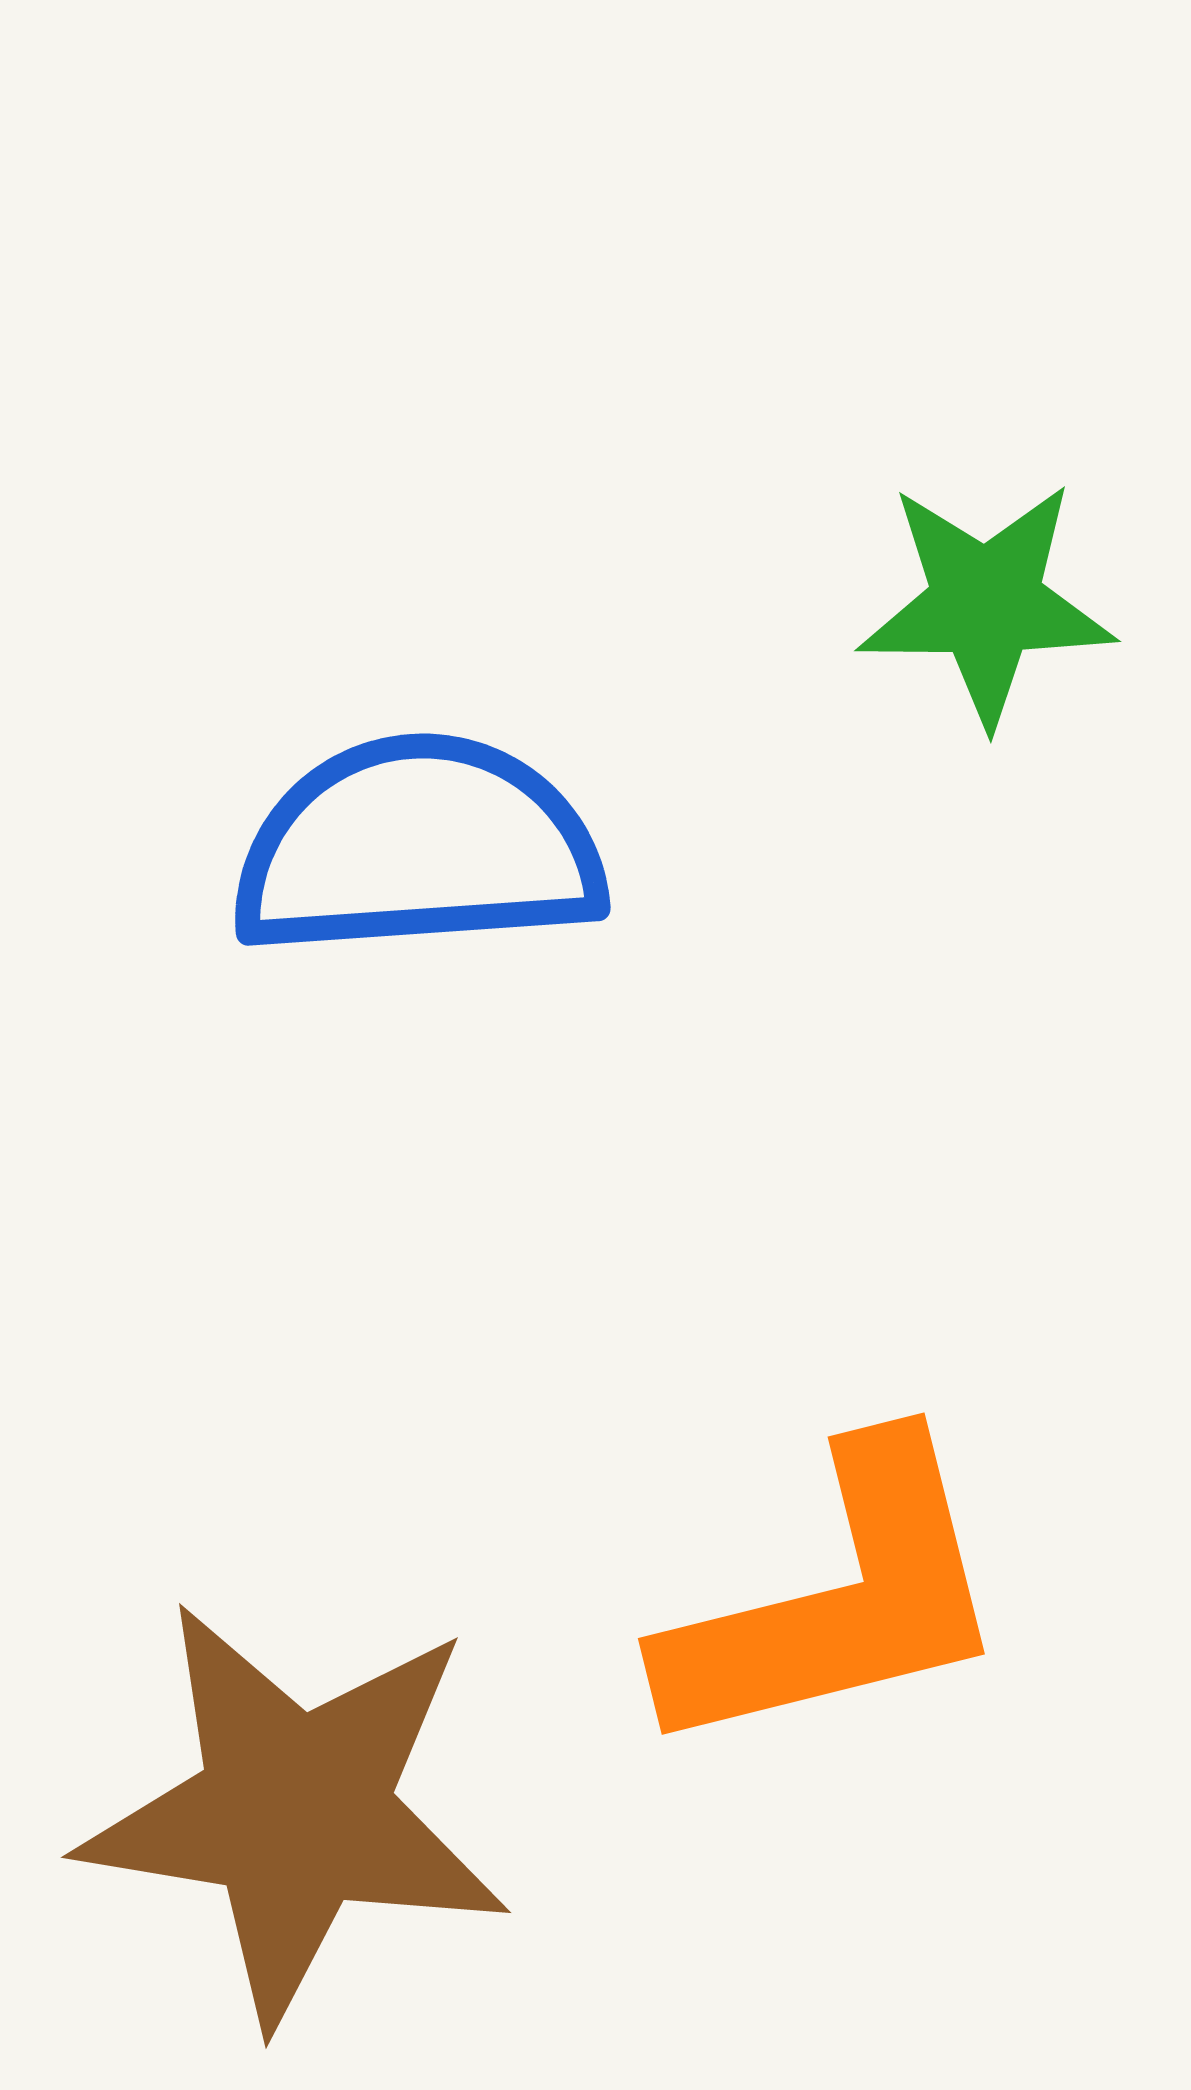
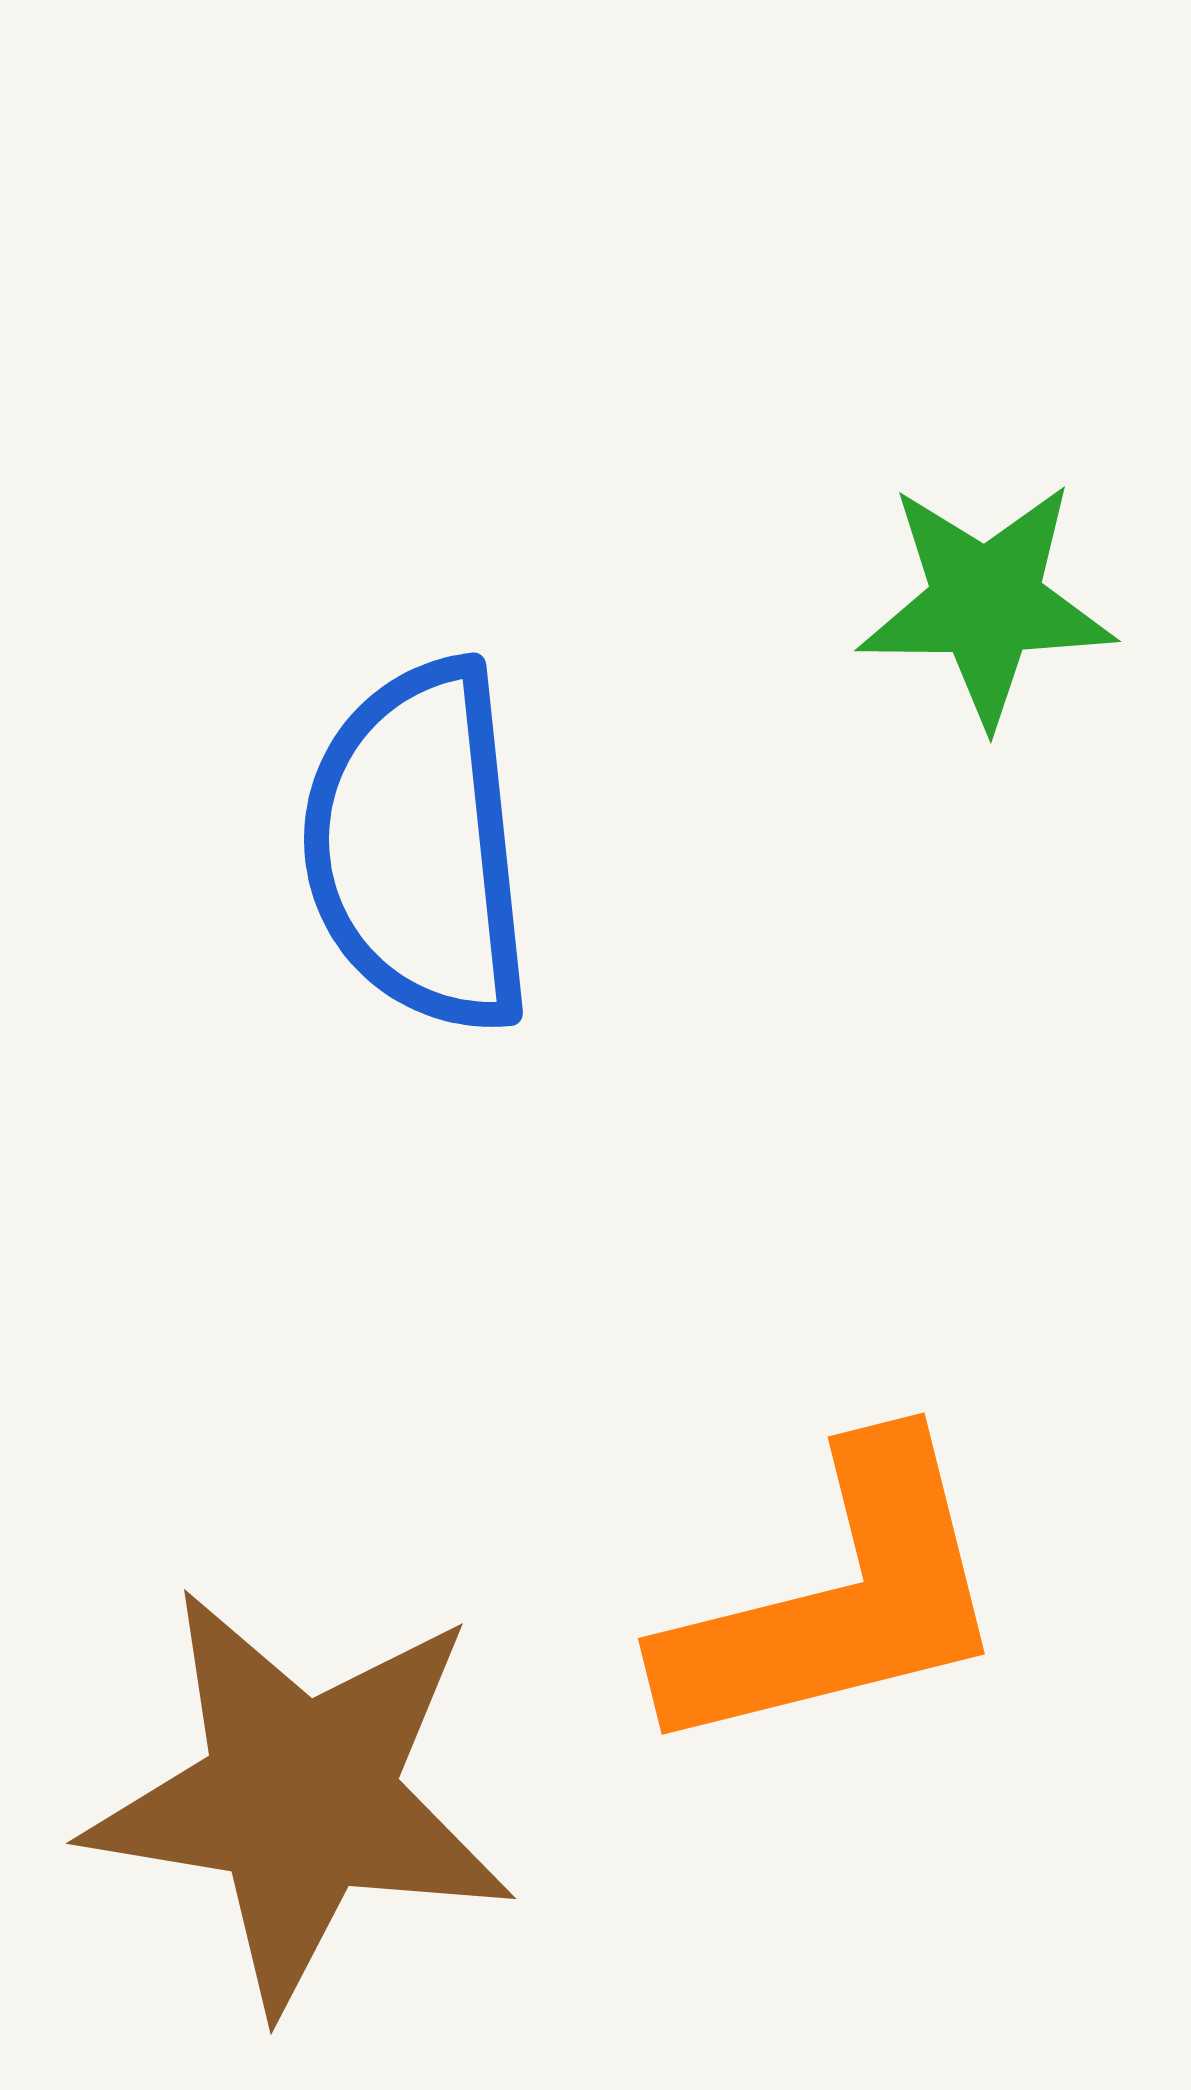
blue semicircle: rotated 92 degrees counterclockwise
brown star: moved 5 px right, 14 px up
